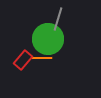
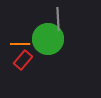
gray line: rotated 20 degrees counterclockwise
orange line: moved 22 px left, 14 px up
